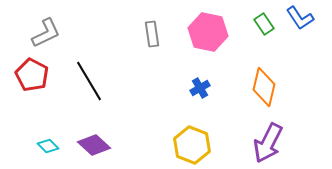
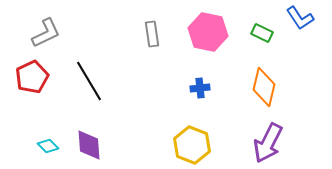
green rectangle: moved 2 px left, 9 px down; rotated 30 degrees counterclockwise
red pentagon: moved 2 px down; rotated 20 degrees clockwise
blue cross: rotated 24 degrees clockwise
purple diamond: moved 5 px left; rotated 44 degrees clockwise
